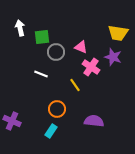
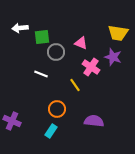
white arrow: rotated 84 degrees counterclockwise
pink triangle: moved 4 px up
